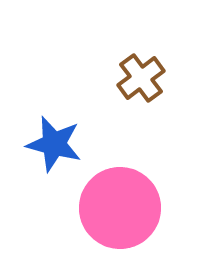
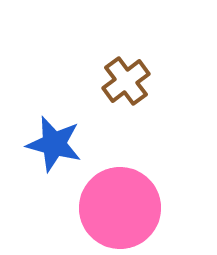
brown cross: moved 15 px left, 3 px down
